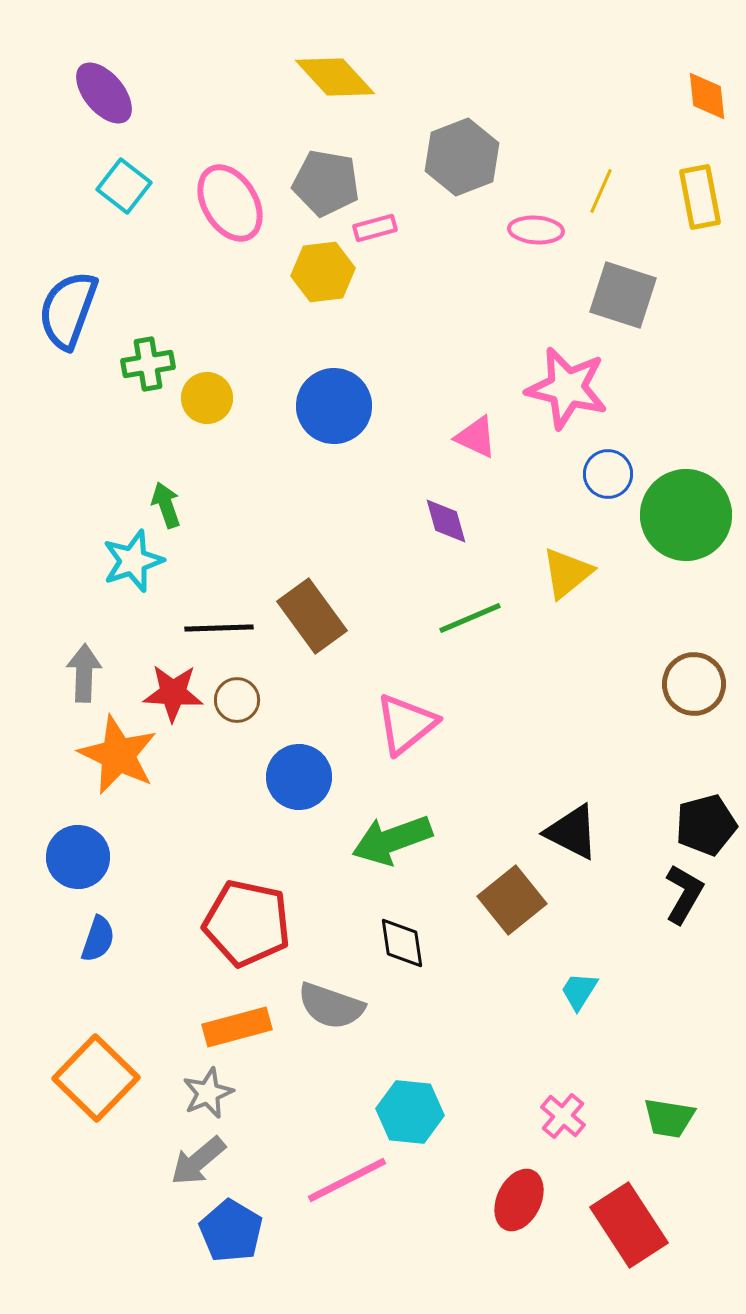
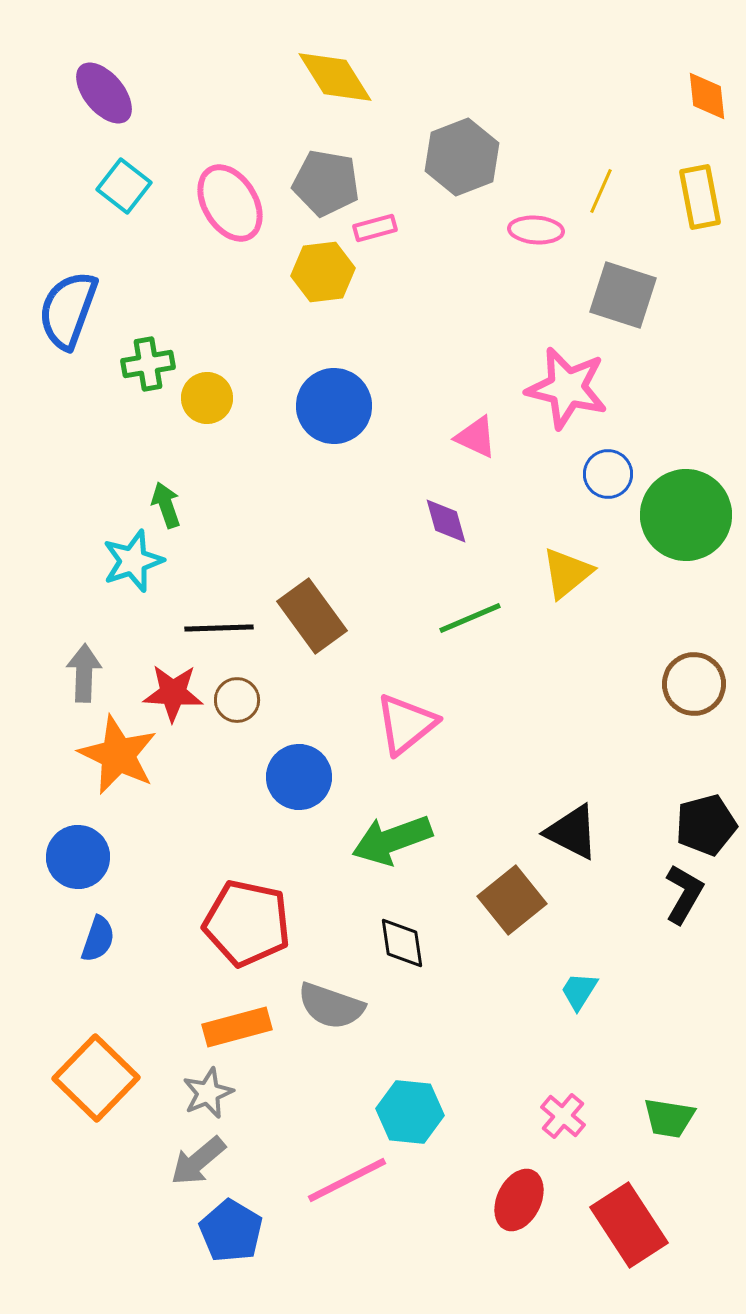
yellow diamond at (335, 77): rotated 10 degrees clockwise
